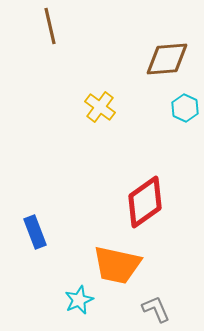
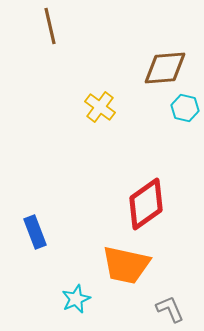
brown diamond: moved 2 px left, 9 px down
cyan hexagon: rotated 12 degrees counterclockwise
red diamond: moved 1 px right, 2 px down
orange trapezoid: moved 9 px right
cyan star: moved 3 px left, 1 px up
gray L-shape: moved 14 px right
